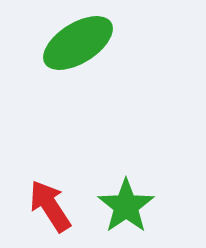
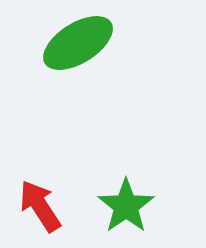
red arrow: moved 10 px left
